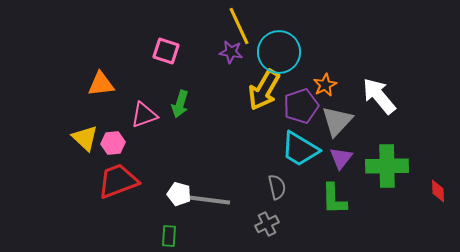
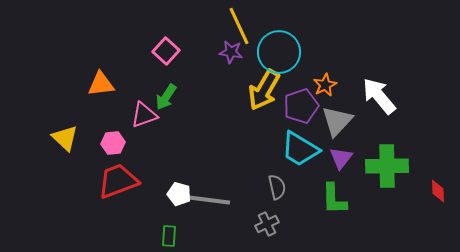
pink square: rotated 24 degrees clockwise
green arrow: moved 14 px left, 7 px up; rotated 16 degrees clockwise
yellow triangle: moved 20 px left
